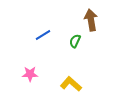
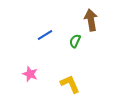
blue line: moved 2 px right
pink star: rotated 21 degrees clockwise
yellow L-shape: moved 1 px left; rotated 25 degrees clockwise
